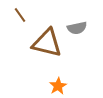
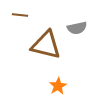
brown line: rotated 49 degrees counterclockwise
brown triangle: moved 1 px left, 2 px down
